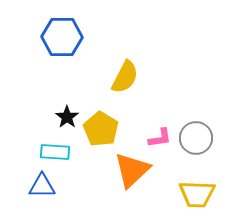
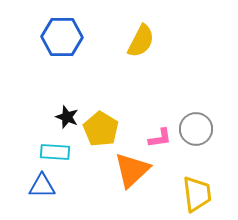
yellow semicircle: moved 16 px right, 36 px up
black star: rotated 15 degrees counterclockwise
gray circle: moved 9 px up
yellow trapezoid: rotated 99 degrees counterclockwise
